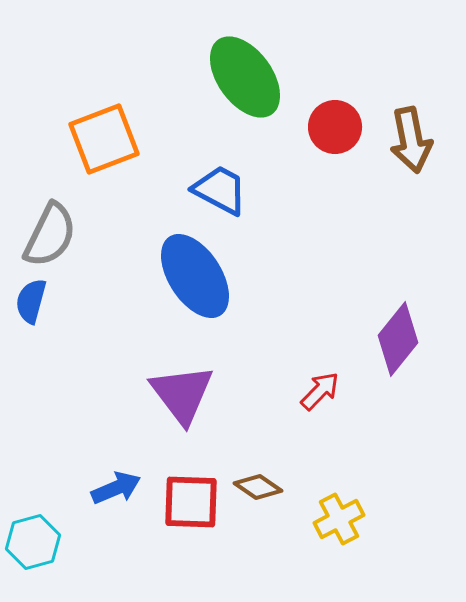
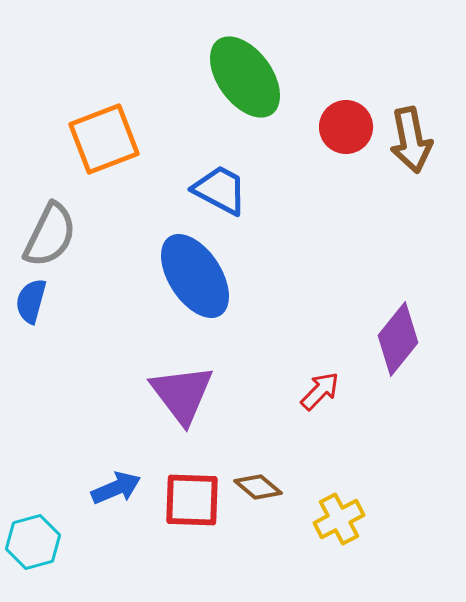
red circle: moved 11 px right
brown diamond: rotated 6 degrees clockwise
red square: moved 1 px right, 2 px up
